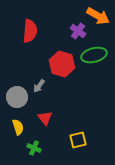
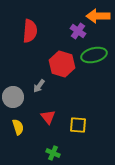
orange arrow: rotated 150 degrees clockwise
gray circle: moved 4 px left
red triangle: moved 3 px right, 1 px up
yellow square: moved 15 px up; rotated 18 degrees clockwise
green cross: moved 19 px right, 5 px down
